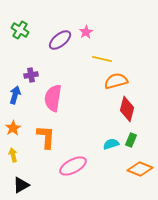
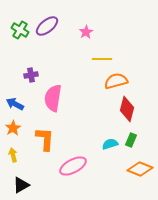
purple ellipse: moved 13 px left, 14 px up
yellow line: rotated 12 degrees counterclockwise
blue arrow: moved 9 px down; rotated 78 degrees counterclockwise
orange L-shape: moved 1 px left, 2 px down
cyan semicircle: moved 1 px left
